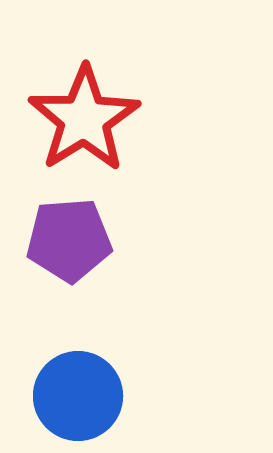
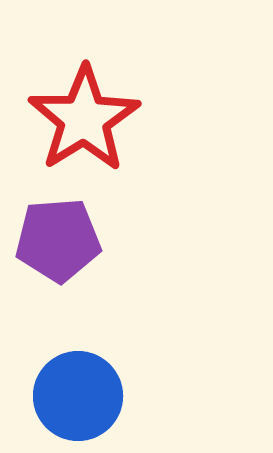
purple pentagon: moved 11 px left
